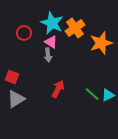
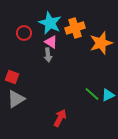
cyan star: moved 2 px left
orange cross: rotated 18 degrees clockwise
red arrow: moved 2 px right, 29 px down
